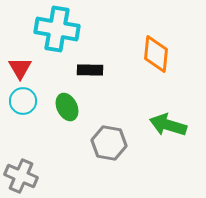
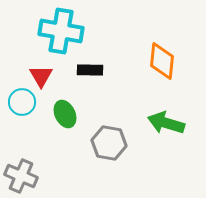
cyan cross: moved 4 px right, 2 px down
orange diamond: moved 6 px right, 7 px down
red triangle: moved 21 px right, 8 px down
cyan circle: moved 1 px left, 1 px down
green ellipse: moved 2 px left, 7 px down
green arrow: moved 2 px left, 2 px up
